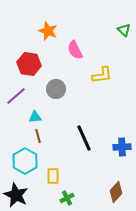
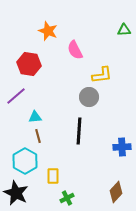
green triangle: rotated 48 degrees counterclockwise
gray circle: moved 33 px right, 8 px down
black line: moved 5 px left, 7 px up; rotated 28 degrees clockwise
black star: moved 2 px up
